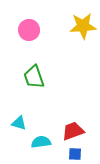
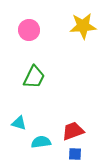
green trapezoid: rotated 135 degrees counterclockwise
